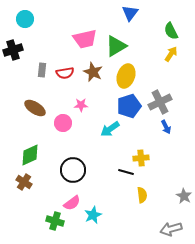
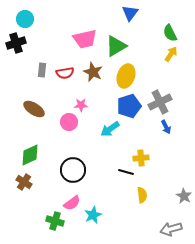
green semicircle: moved 1 px left, 2 px down
black cross: moved 3 px right, 7 px up
brown ellipse: moved 1 px left, 1 px down
pink circle: moved 6 px right, 1 px up
